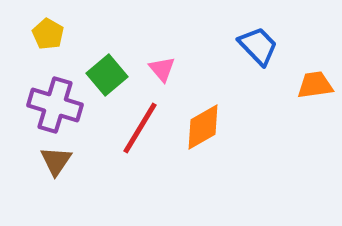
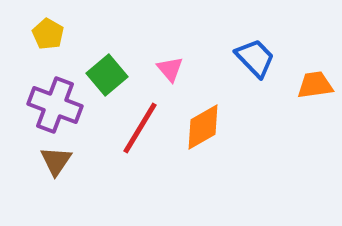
blue trapezoid: moved 3 px left, 12 px down
pink triangle: moved 8 px right
purple cross: rotated 4 degrees clockwise
